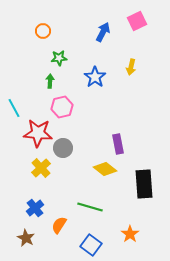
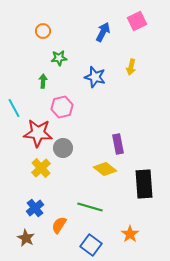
blue star: rotated 20 degrees counterclockwise
green arrow: moved 7 px left
